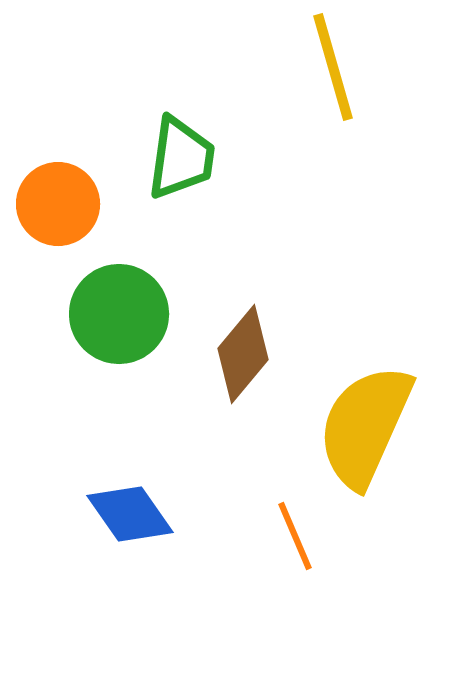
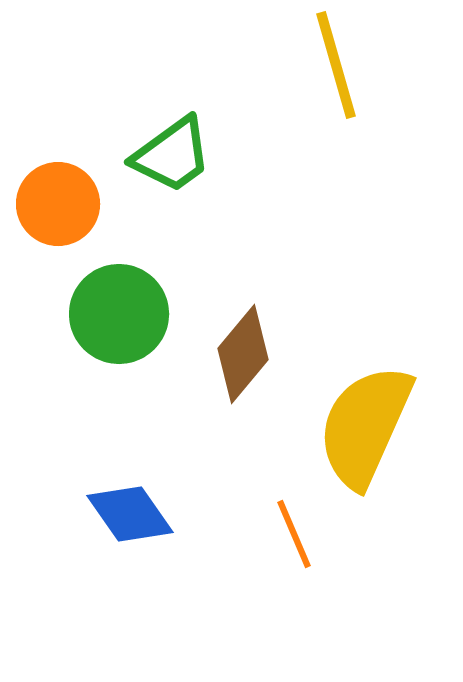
yellow line: moved 3 px right, 2 px up
green trapezoid: moved 9 px left, 3 px up; rotated 46 degrees clockwise
orange line: moved 1 px left, 2 px up
